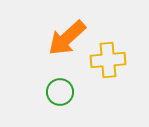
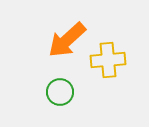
orange arrow: moved 2 px down
